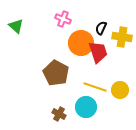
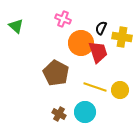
cyan circle: moved 1 px left, 5 px down
